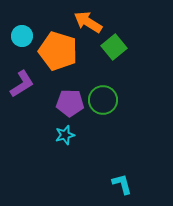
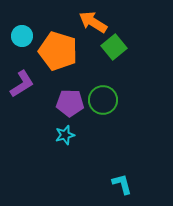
orange arrow: moved 5 px right
